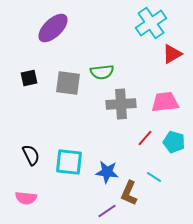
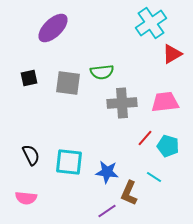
gray cross: moved 1 px right, 1 px up
cyan pentagon: moved 6 px left, 4 px down
